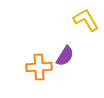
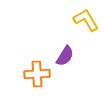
orange cross: moved 2 px left, 7 px down
